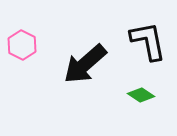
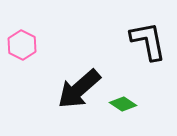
black arrow: moved 6 px left, 25 px down
green diamond: moved 18 px left, 9 px down
